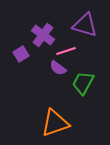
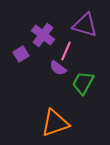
pink line: rotated 48 degrees counterclockwise
